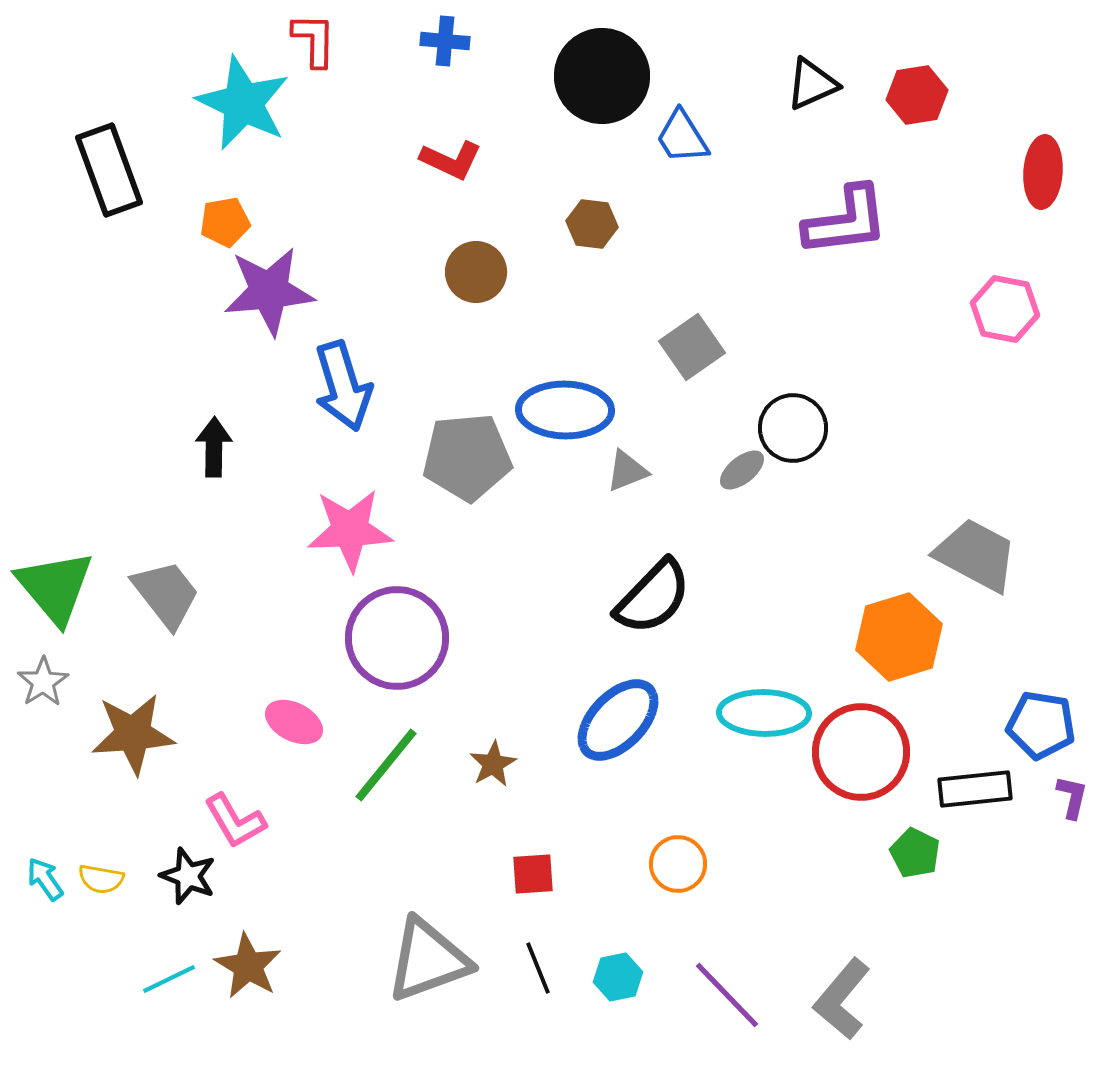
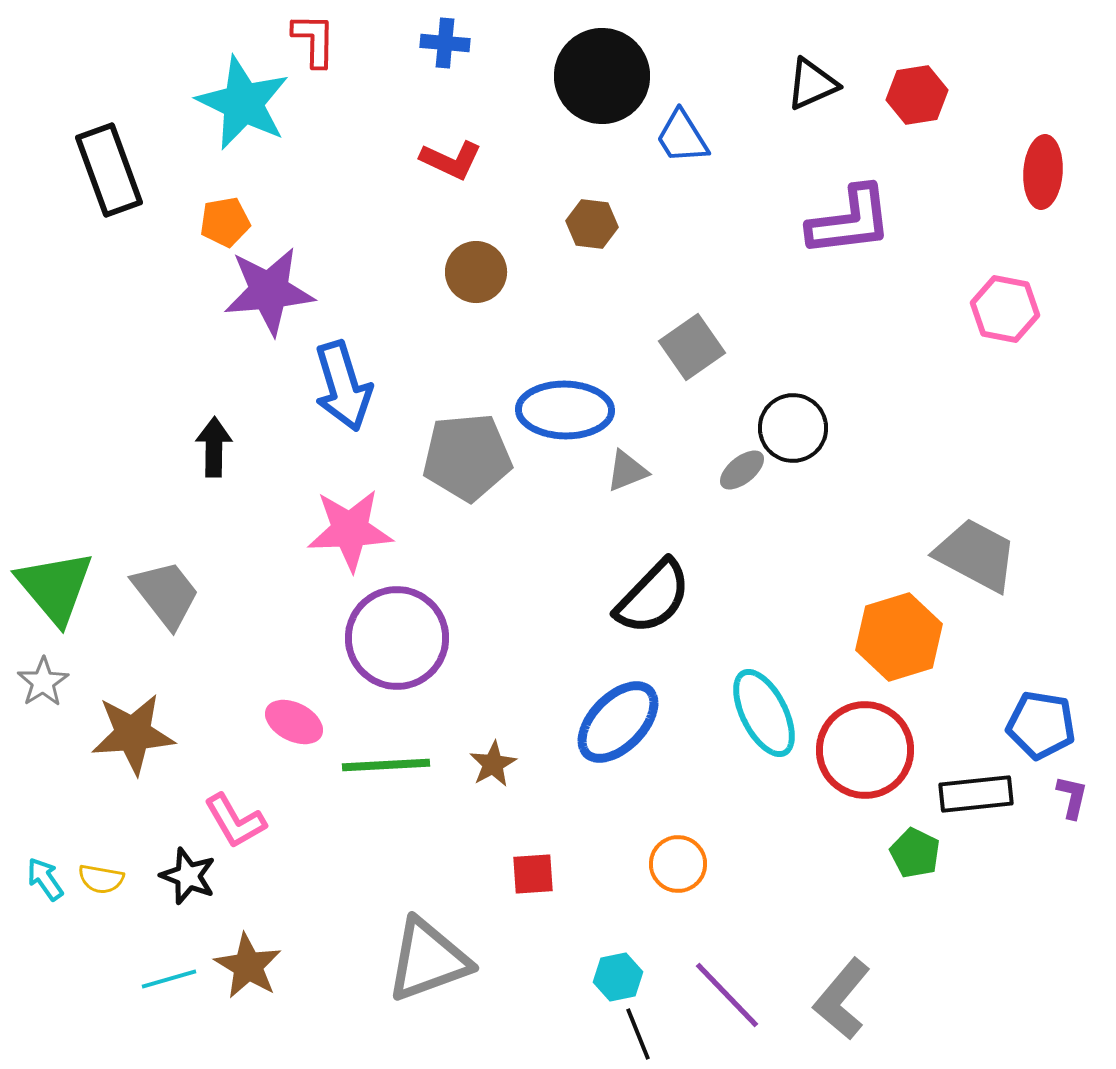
blue cross at (445, 41): moved 2 px down
purple L-shape at (846, 221): moved 4 px right
cyan ellipse at (764, 713): rotated 62 degrees clockwise
blue ellipse at (618, 720): moved 2 px down
red circle at (861, 752): moved 4 px right, 2 px up
green line at (386, 765): rotated 48 degrees clockwise
black rectangle at (975, 789): moved 1 px right, 5 px down
black line at (538, 968): moved 100 px right, 66 px down
cyan line at (169, 979): rotated 10 degrees clockwise
